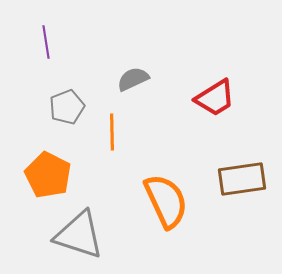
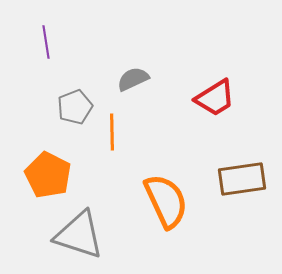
gray pentagon: moved 8 px right
